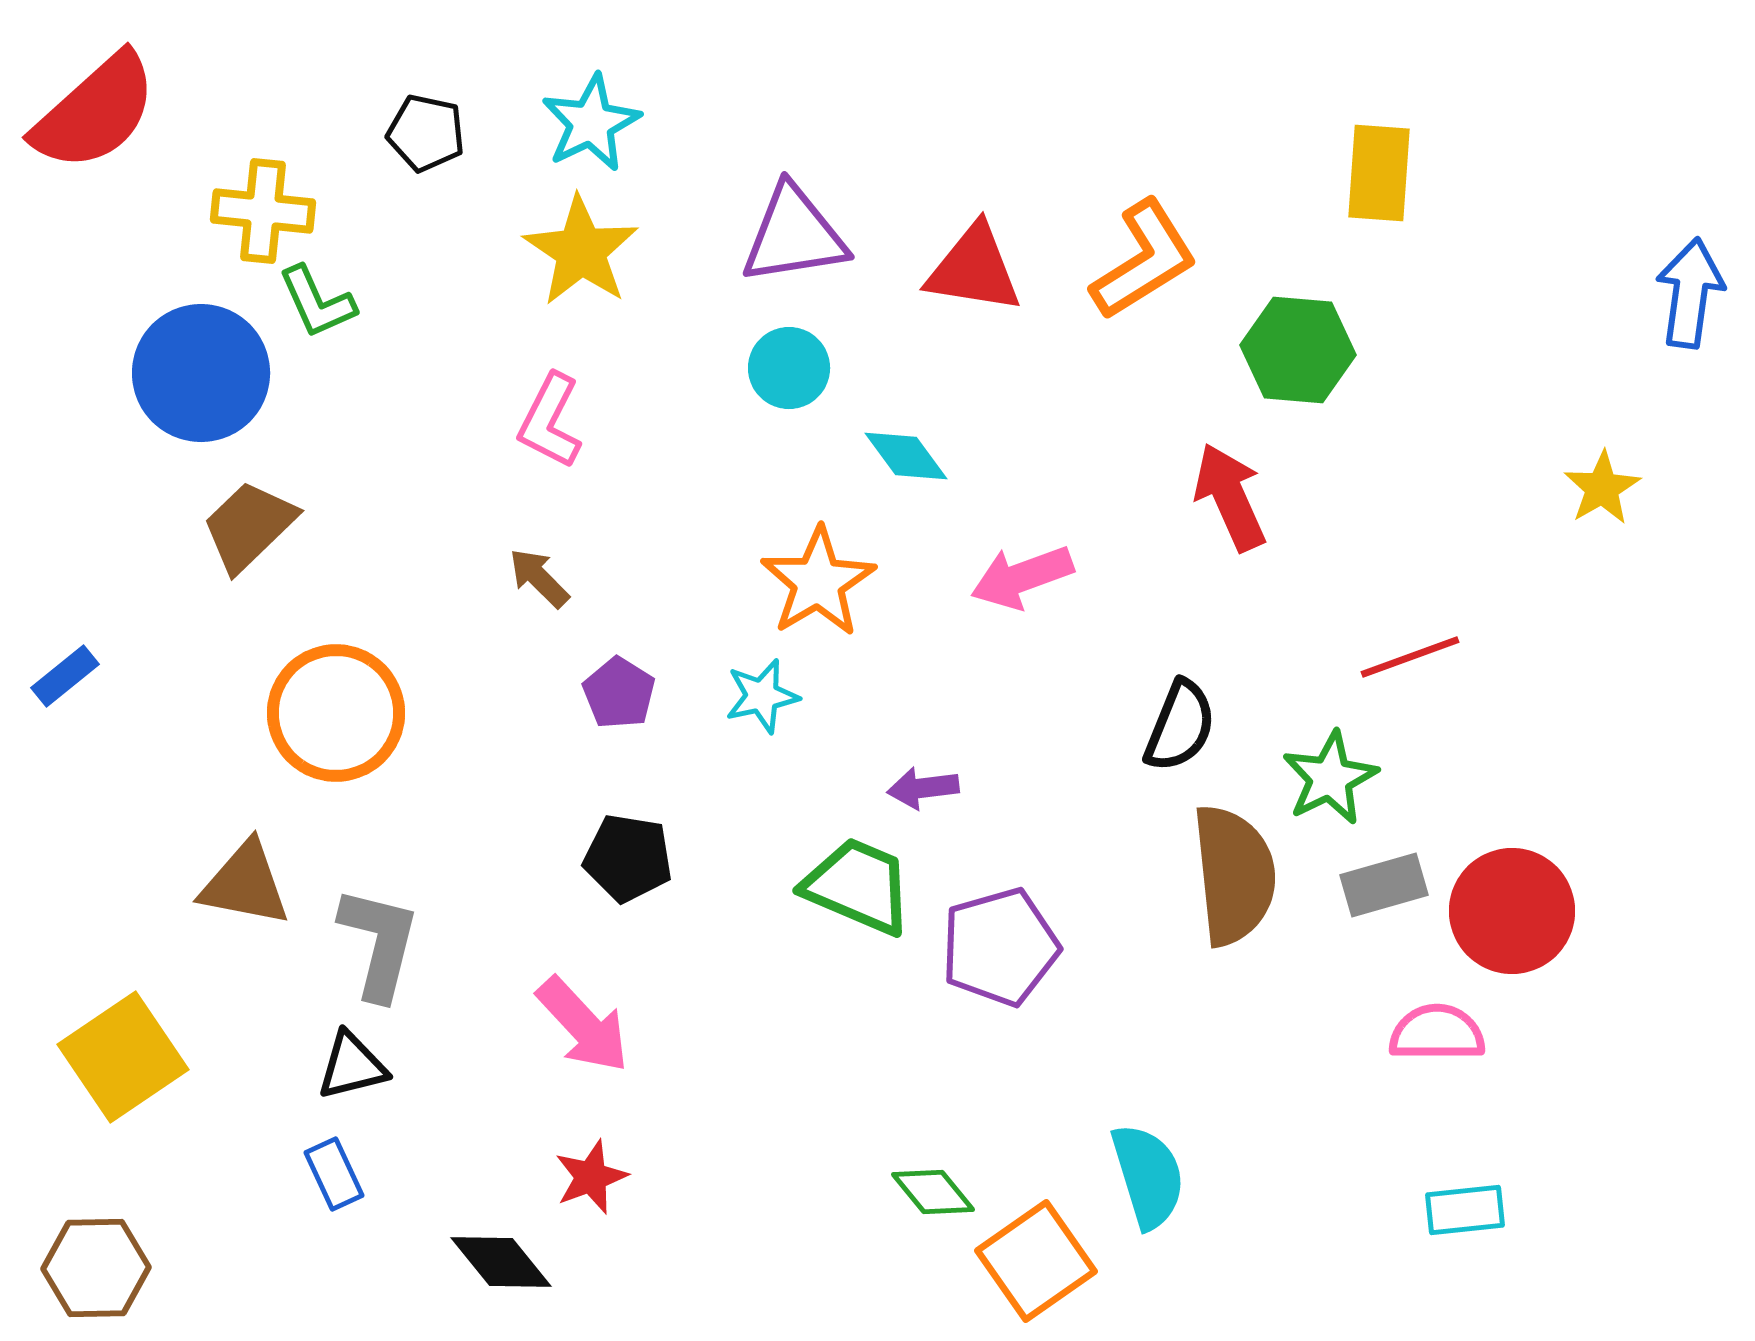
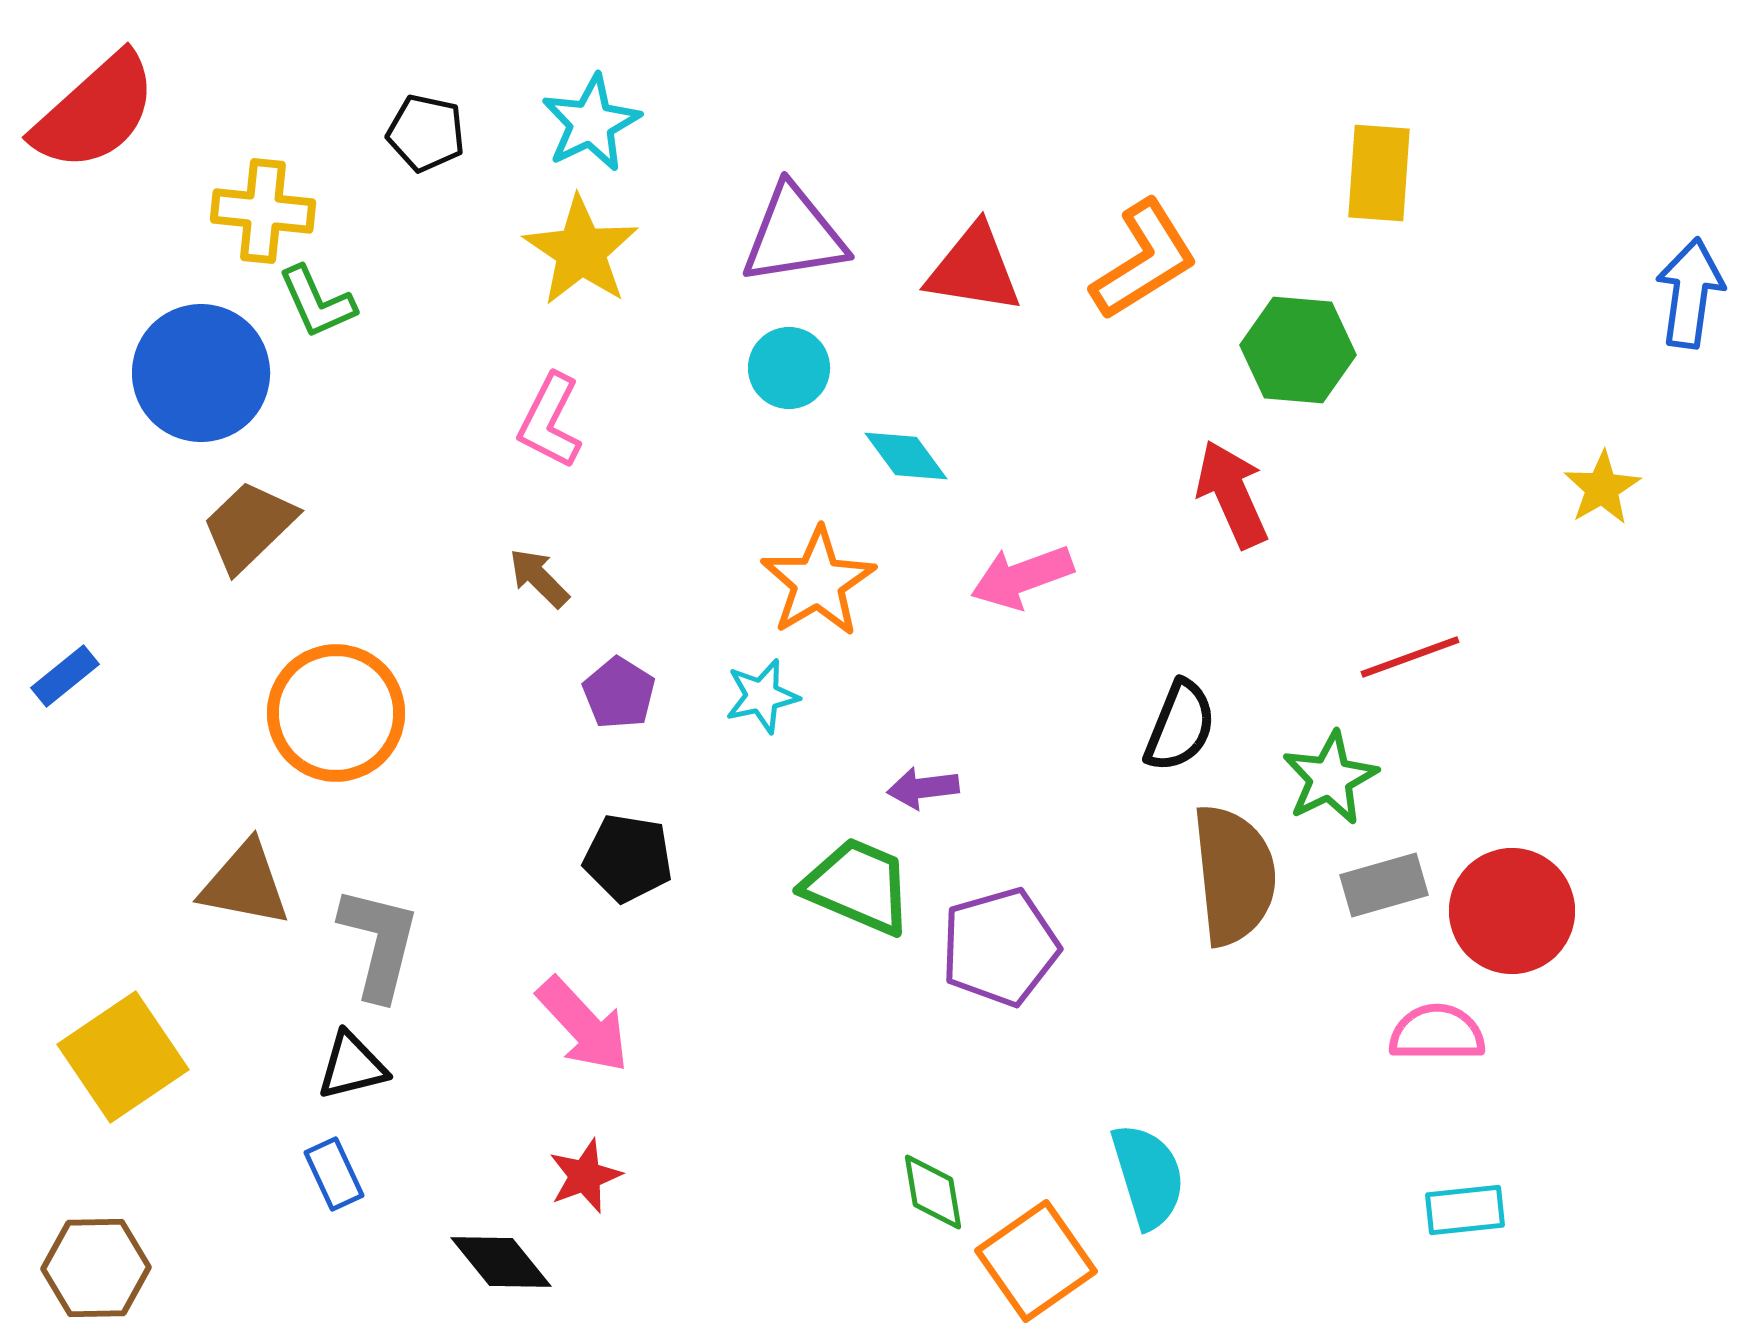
red arrow at (1230, 497): moved 2 px right, 3 px up
red star at (591, 1177): moved 6 px left, 1 px up
green diamond at (933, 1192): rotated 30 degrees clockwise
